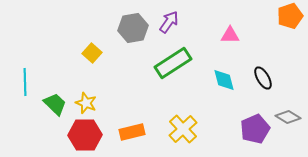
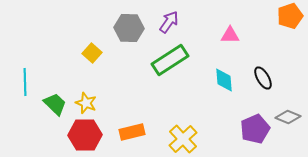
gray hexagon: moved 4 px left; rotated 12 degrees clockwise
green rectangle: moved 3 px left, 3 px up
cyan diamond: rotated 10 degrees clockwise
gray diamond: rotated 10 degrees counterclockwise
yellow cross: moved 10 px down
